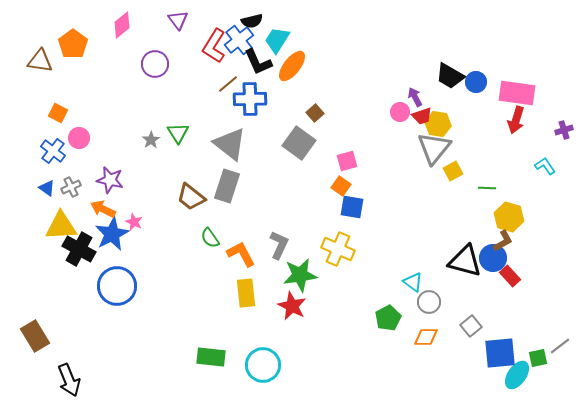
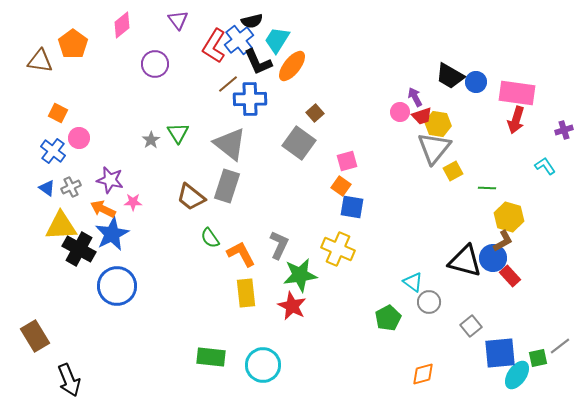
pink star at (134, 222): moved 1 px left, 20 px up; rotated 24 degrees counterclockwise
orange diamond at (426, 337): moved 3 px left, 37 px down; rotated 15 degrees counterclockwise
